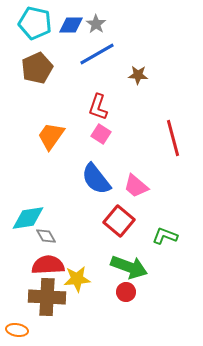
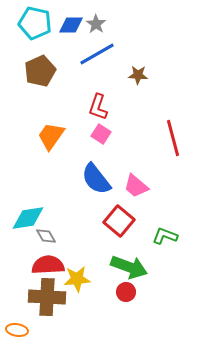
brown pentagon: moved 3 px right, 3 px down
